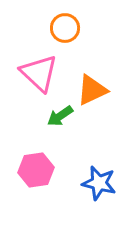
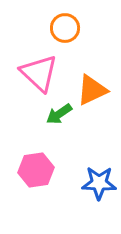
green arrow: moved 1 px left, 2 px up
blue star: rotated 12 degrees counterclockwise
